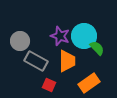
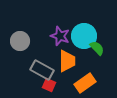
gray rectangle: moved 6 px right, 9 px down
orange rectangle: moved 4 px left
